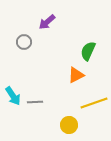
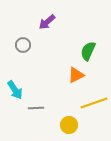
gray circle: moved 1 px left, 3 px down
cyan arrow: moved 2 px right, 6 px up
gray line: moved 1 px right, 6 px down
